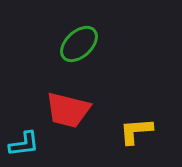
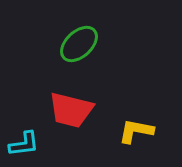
red trapezoid: moved 3 px right
yellow L-shape: rotated 15 degrees clockwise
